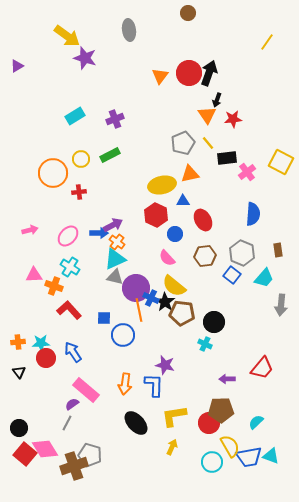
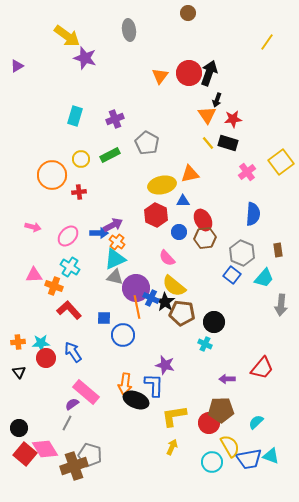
cyan rectangle at (75, 116): rotated 42 degrees counterclockwise
gray pentagon at (183, 143): moved 36 px left; rotated 20 degrees counterclockwise
black rectangle at (227, 158): moved 1 px right, 15 px up; rotated 24 degrees clockwise
yellow square at (281, 162): rotated 25 degrees clockwise
orange circle at (53, 173): moved 1 px left, 2 px down
pink arrow at (30, 230): moved 3 px right, 3 px up; rotated 28 degrees clockwise
blue circle at (175, 234): moved 4 px right, 2 px up
brown hexagon at (205, 256): moved 18 px up
orange line at (139, 310): moved 2 px left, 3 px up
pink rectangle at (86, 390): moved 2 px down
black ellipse at (136, 423): moved 23 px up; rotated 25 degrees counterclockwise
blue trapezoid at (249, 457): moved 2 px down
